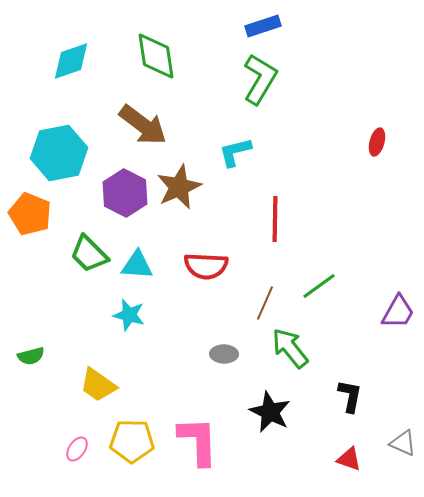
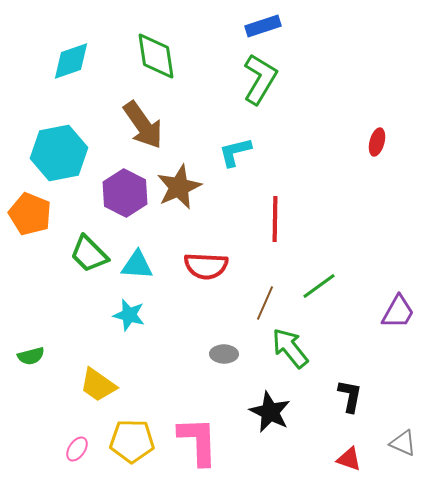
brown arrow: rotated 18 degrees clockwise
